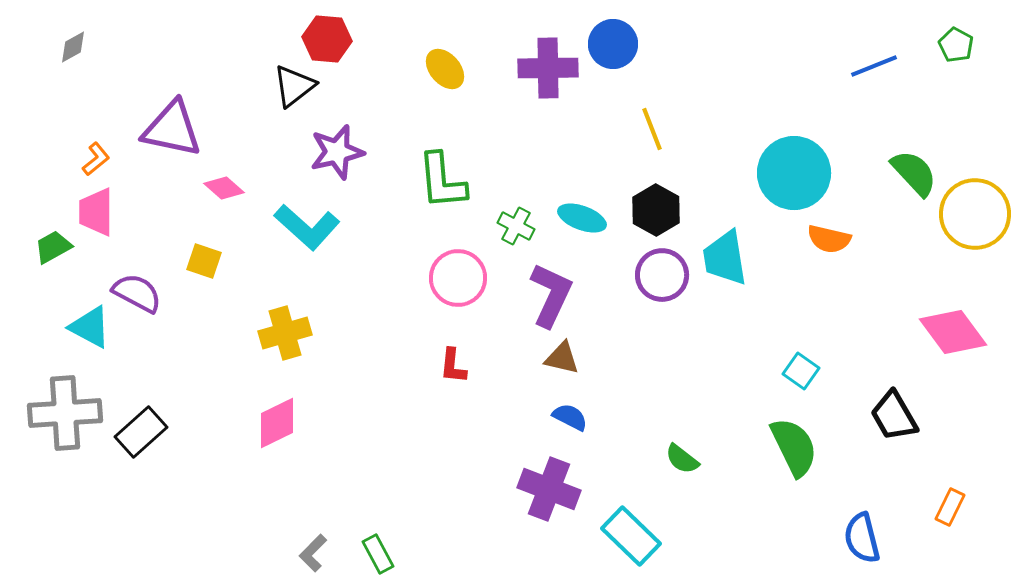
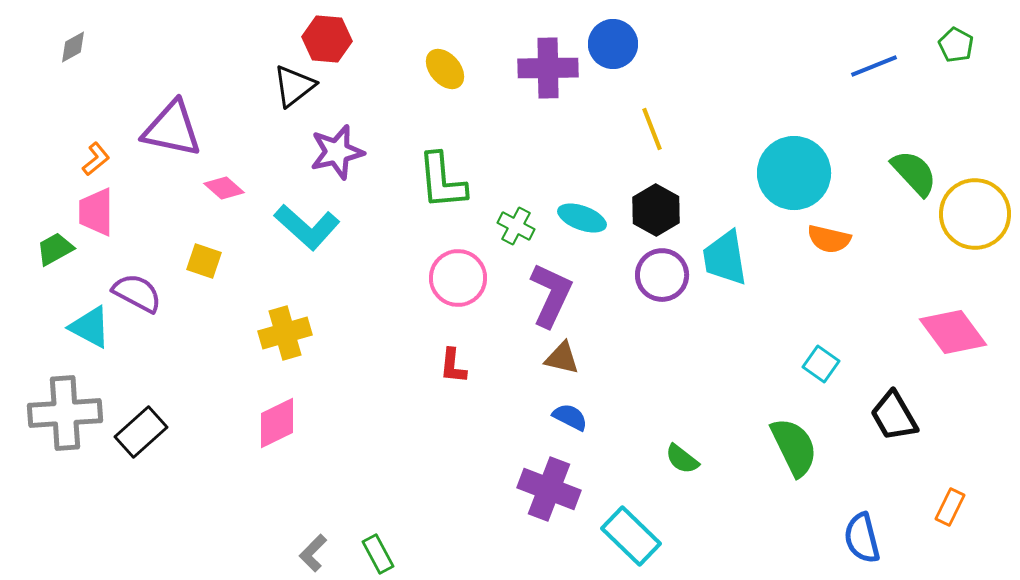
green trapezoid at (53, 247): moved 2 px right, 2 px down
cyan square at (801, 371): moved 20 px right, 7 px up
